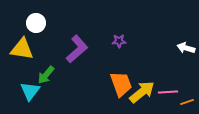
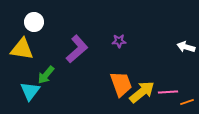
white circle: moved 2 px left, 1 px up
white arrow: moved 1 px up
